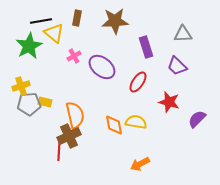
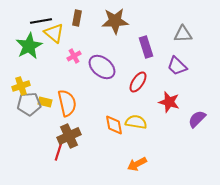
orange semicircle: moved 8 px left, 12 px up
red line: rotated 15 degrees clockwise
orange arrow: moved 3 px left
